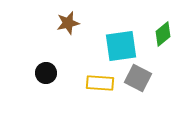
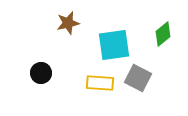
cyan square: moved 7 px left, 1 px up
black circle: moved 5 px left
